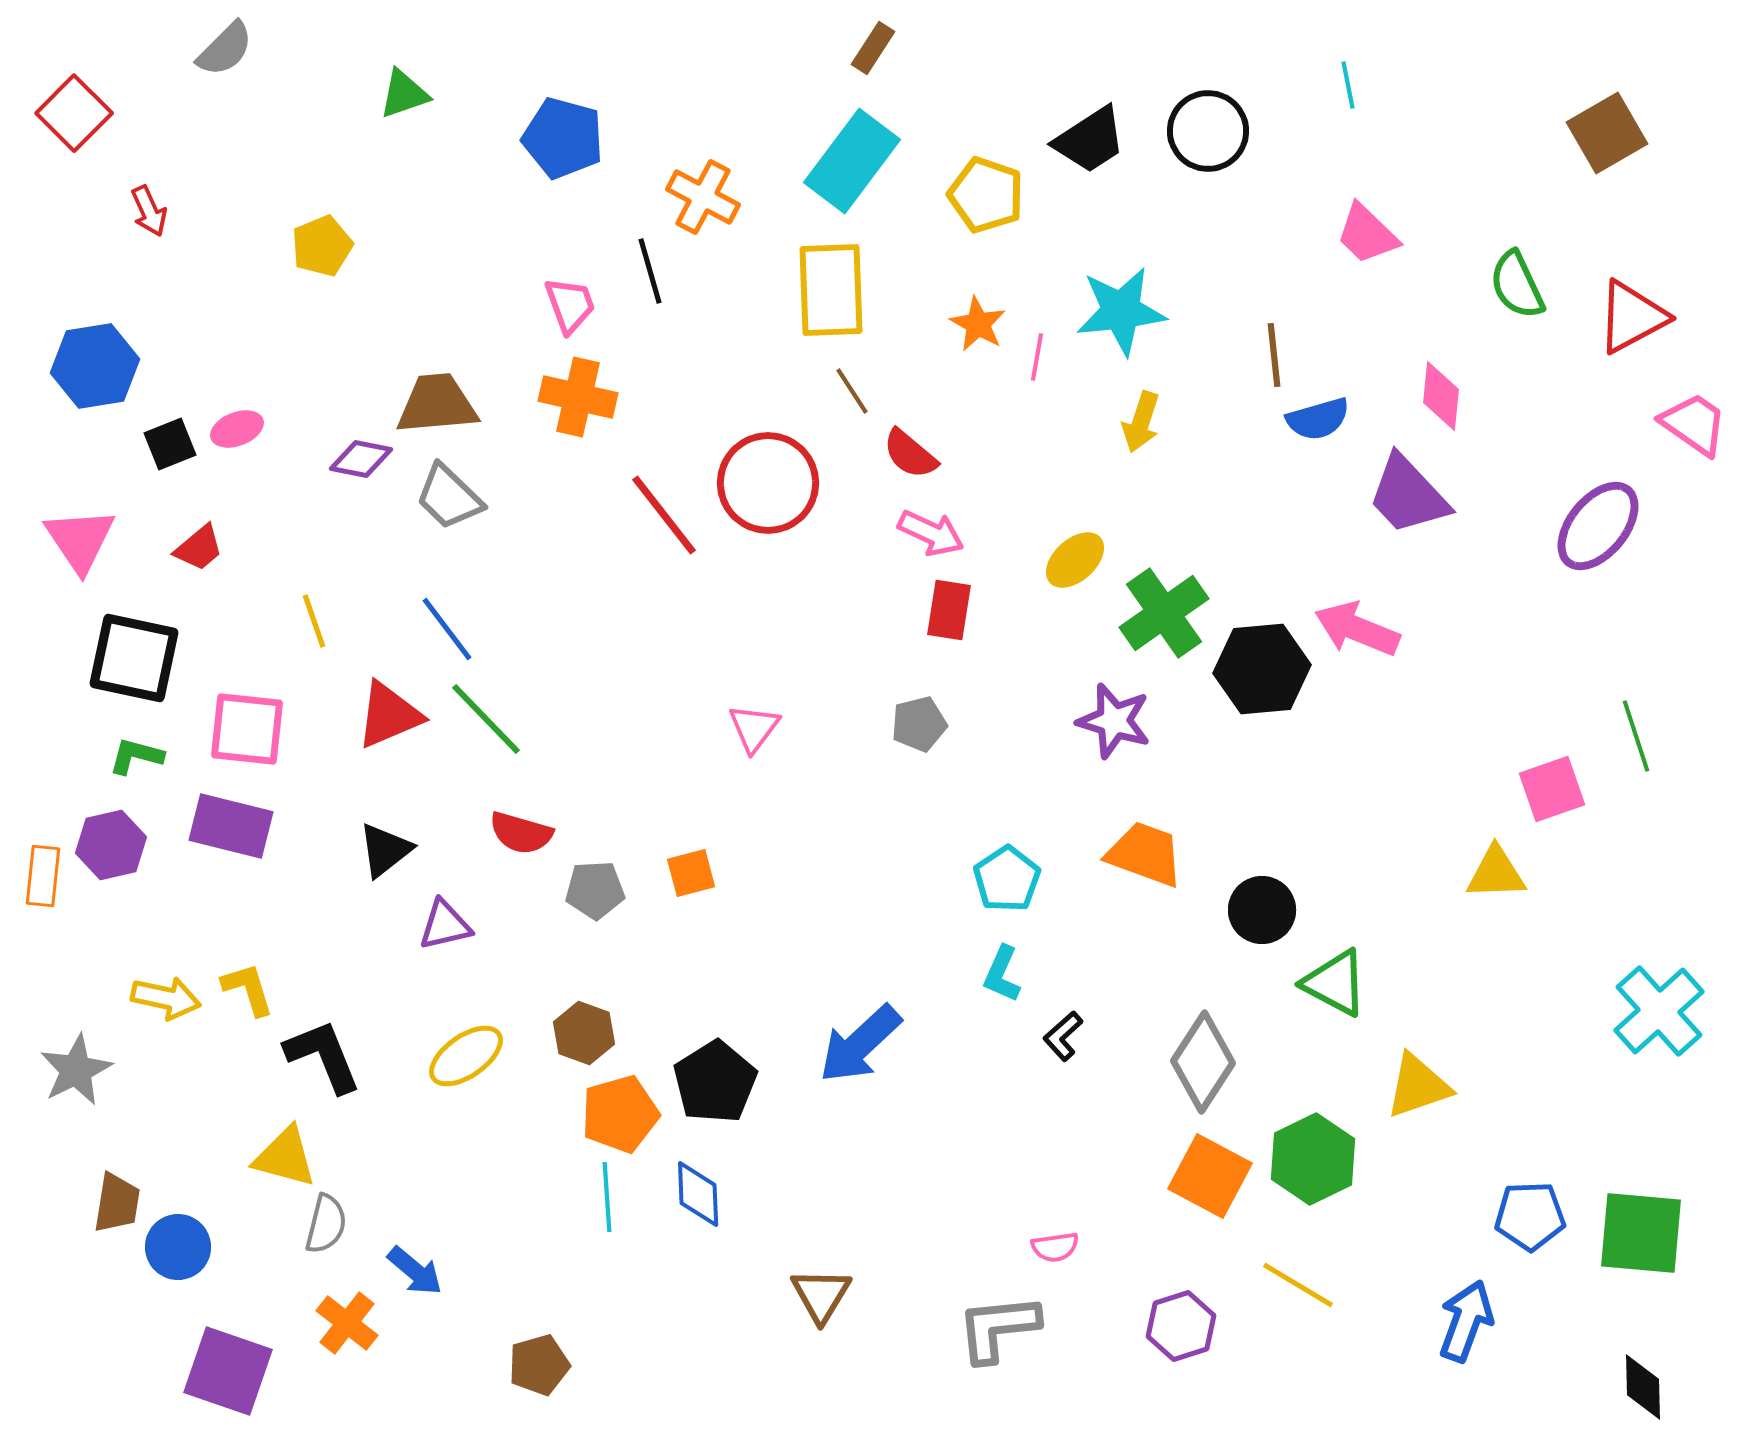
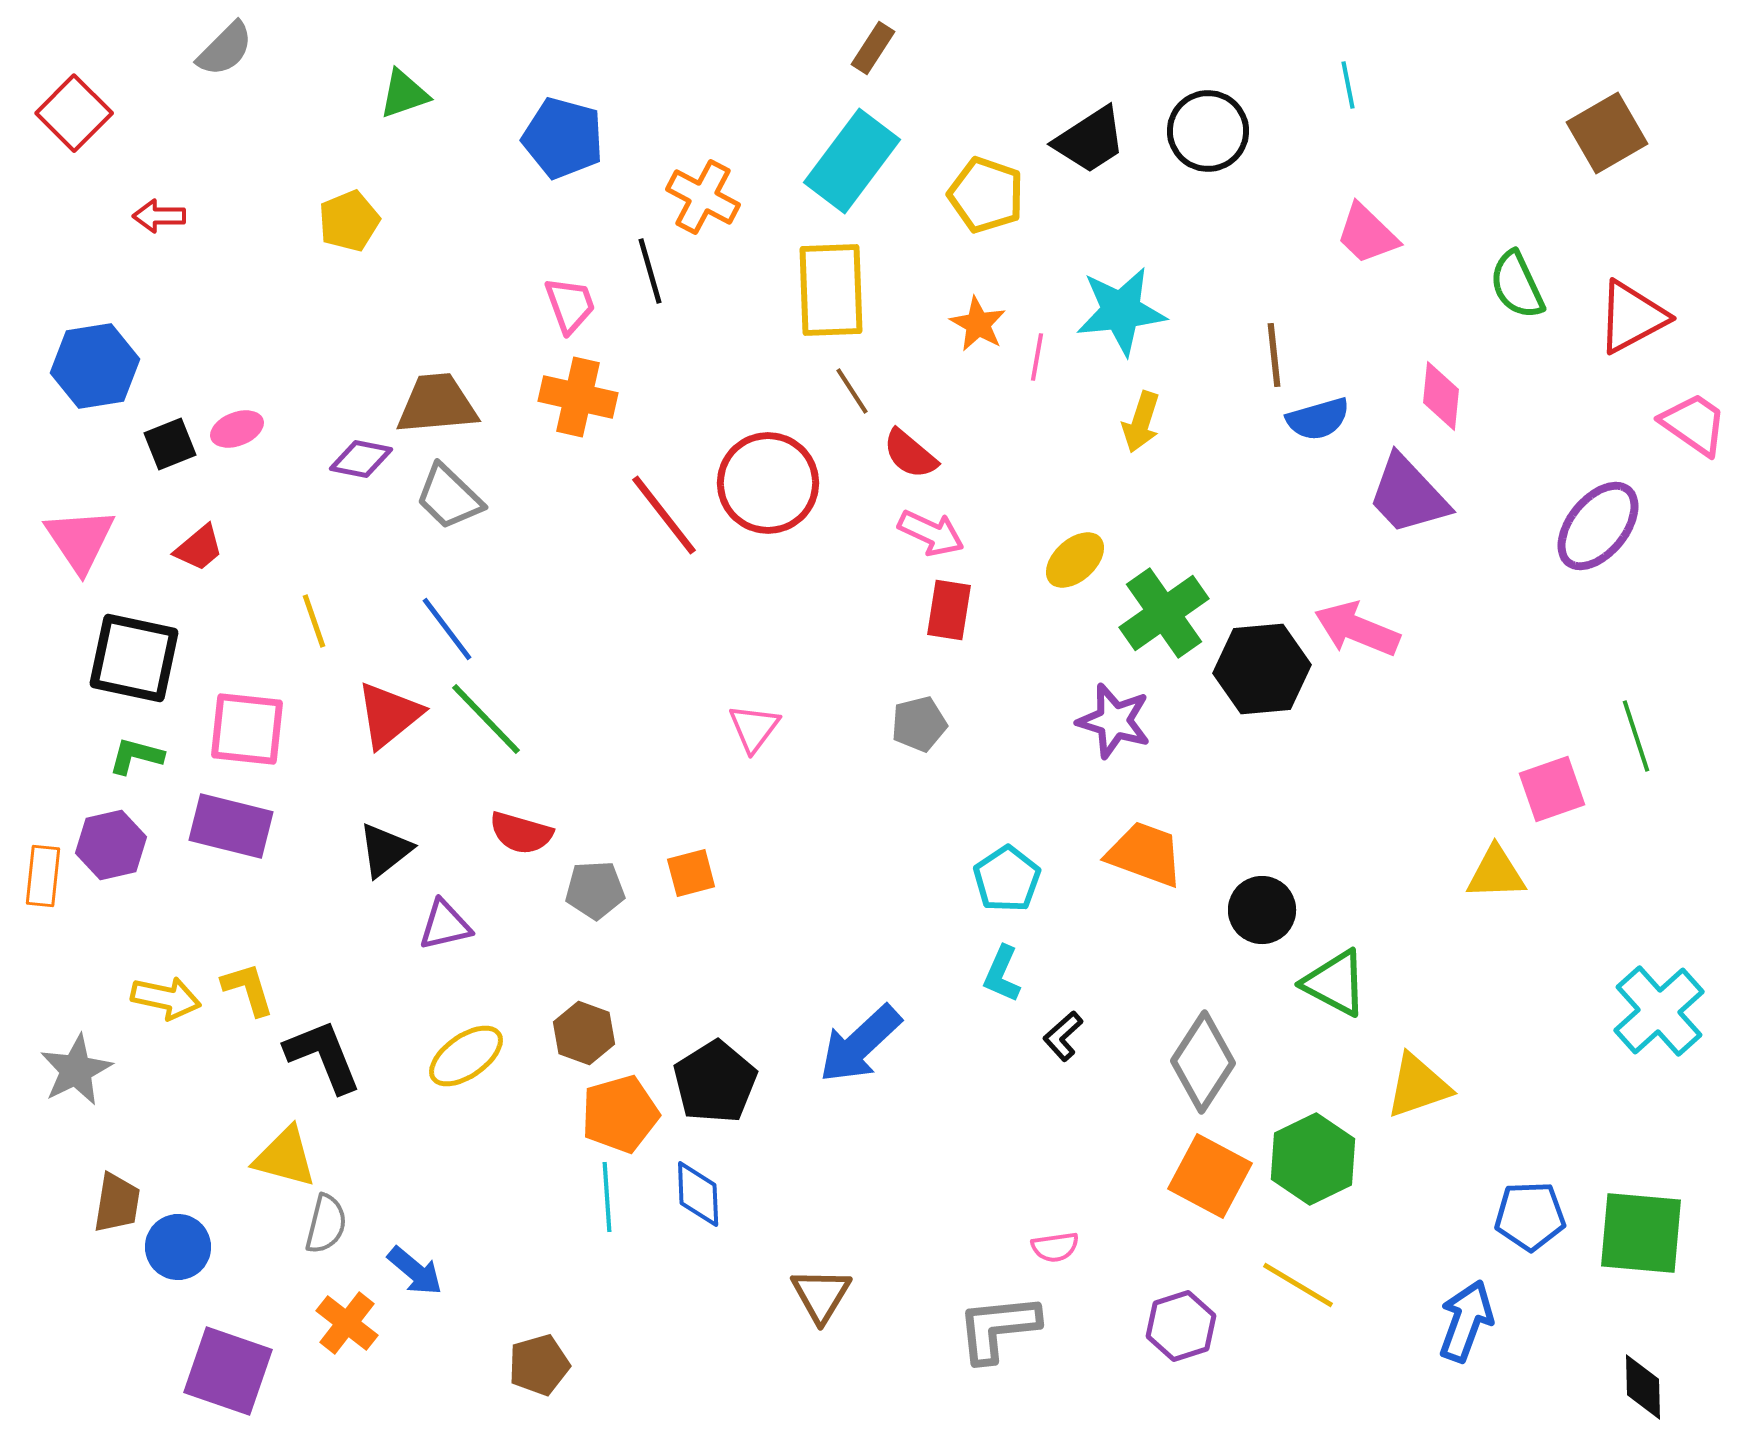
red arrow at (149, 211): moved 10 px right, 5 px down; rotated 114 degrees clockwise
yellow pentagon at (322, 246): moved 27 px right, 25 px up
red triangle at (389, 715): rotated 16 degrees counterclockwise
